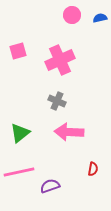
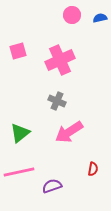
pink arrow: rotated 36 degrees counterclockwise
purple semicircle: moved 2 px right
